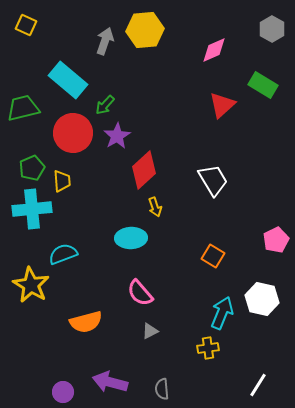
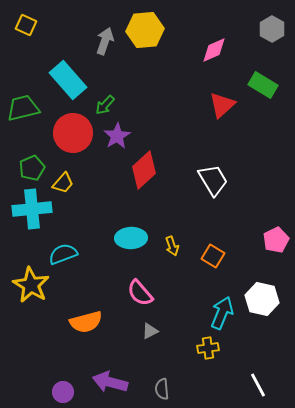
cyan rectangle: rotated 9 degrees clockwise
yellow trapezoid: moved 1 px right, 2 px down; rotated 45 degrees clockwise
yellow arrow: moved 17 px right, 39 px down
white line: rotated 60 degrees counterclockwise
